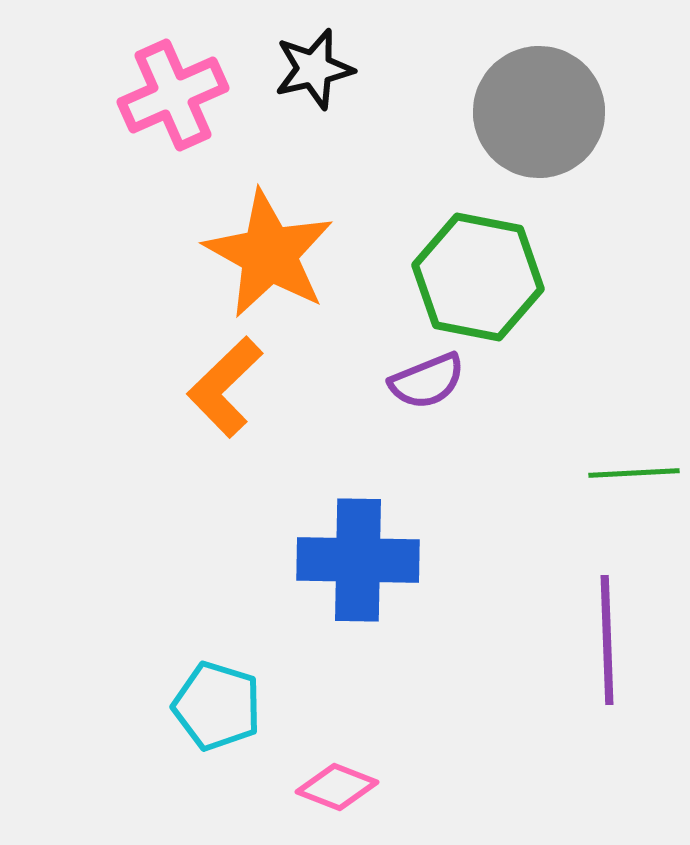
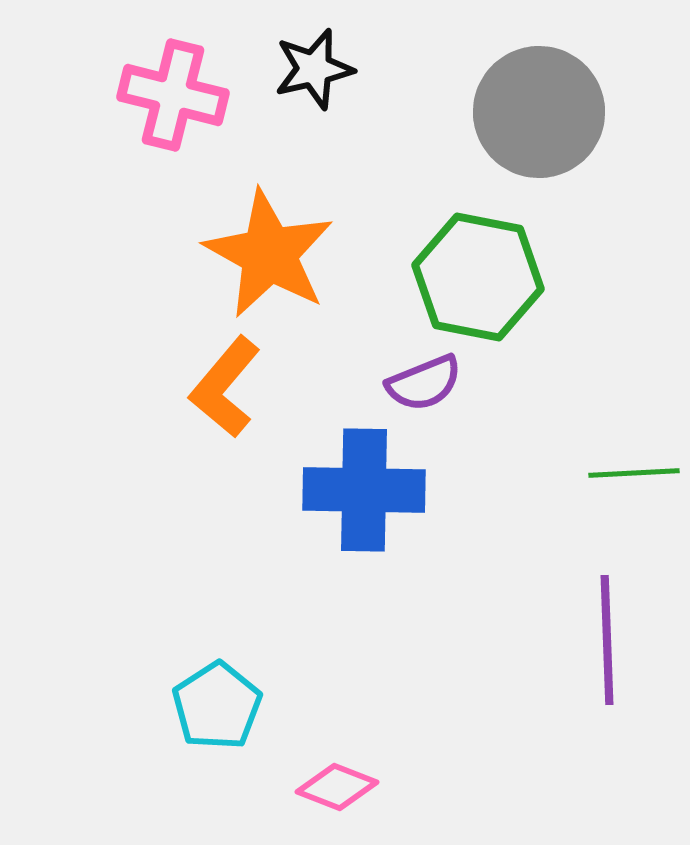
pink cross: rotated 38 degrees clockwise
purple semicircle: moved 3 px left, 2 px down
orange L-shape: rotated 6 degrees counterclockwise
blue cross: moved 6 px right, 70 px up
cyan pentagon: rotated 22 degrees clockwise
